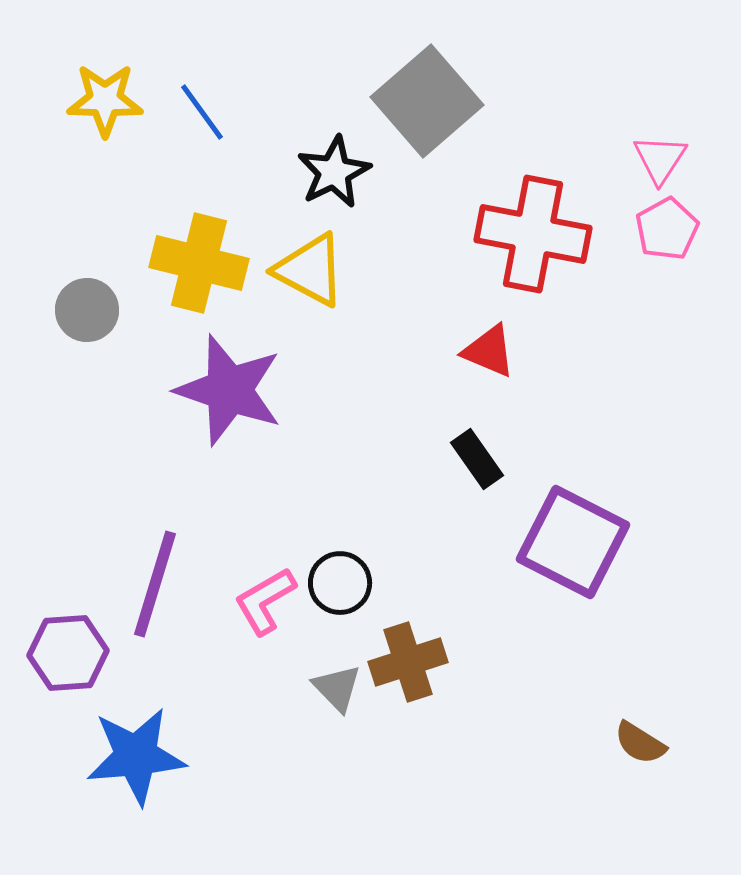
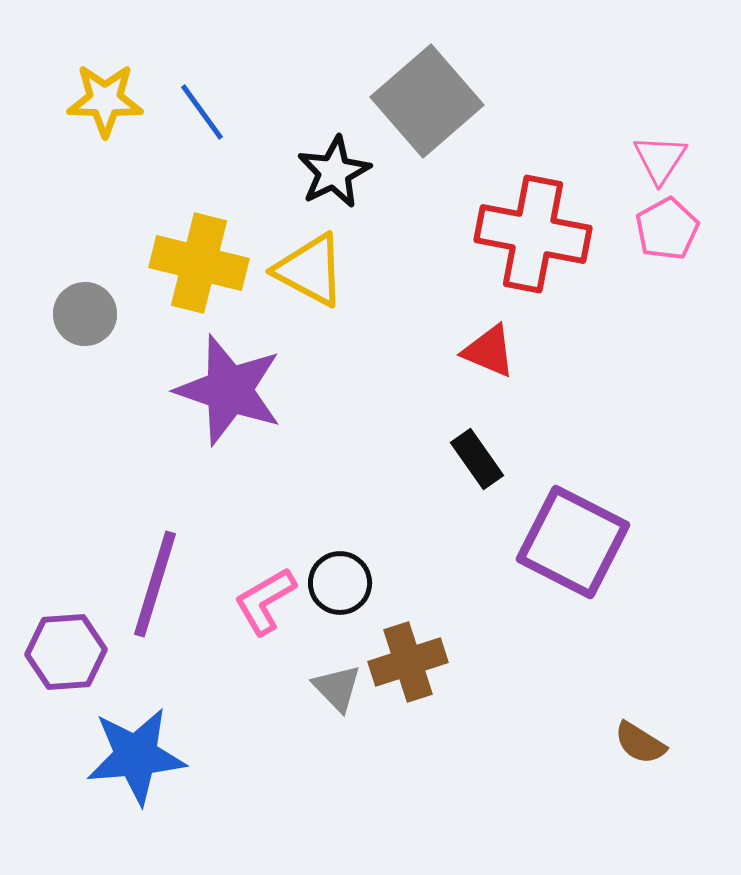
gray circle: moved 2 px left, 4 px down
purple hexagon: moved 2 px left, 1 px up
